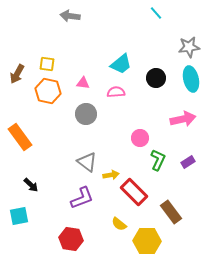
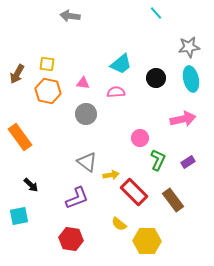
purple L-shape: moved 5 px left
brown rectangle: moved 2 px right, 12 px up
